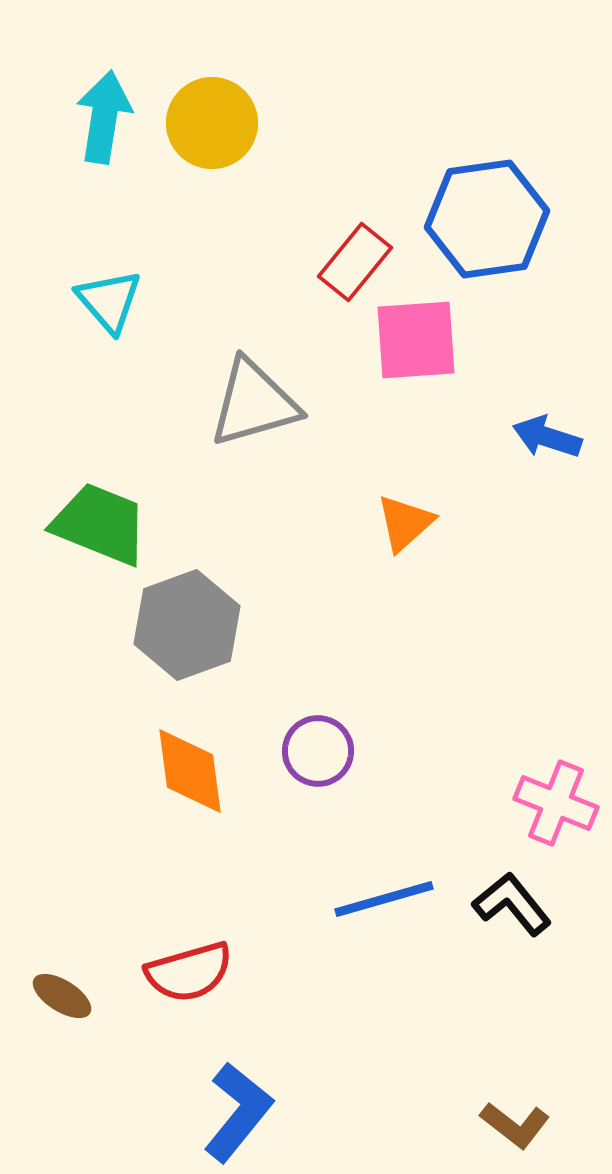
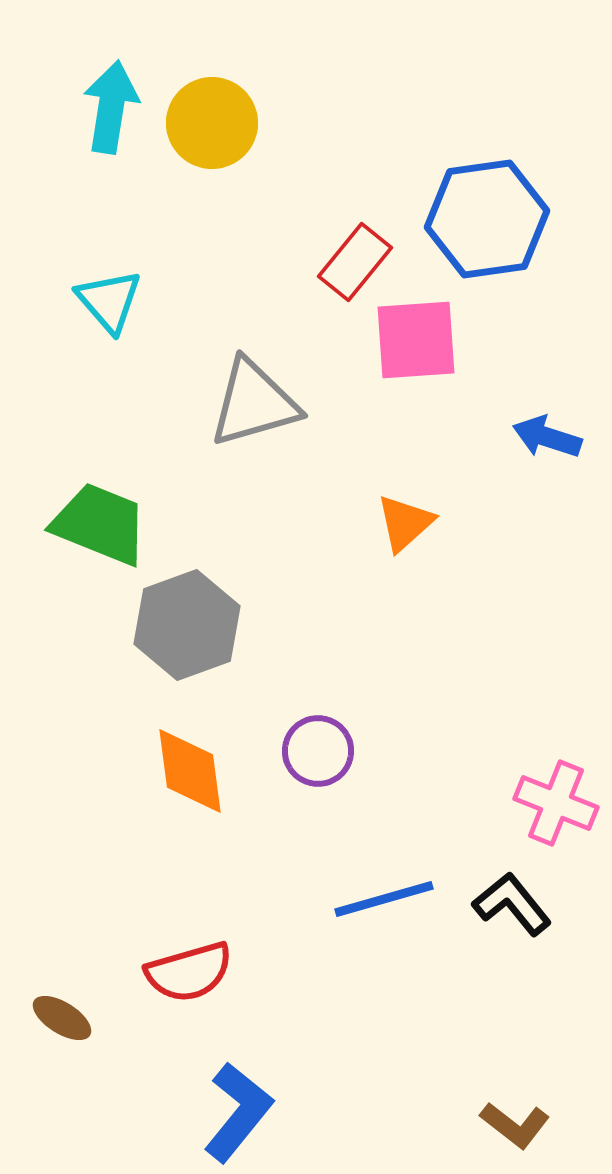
cyan arrow: moved 7 px right, 10 px up
brown ellipse: moved 22 px down
